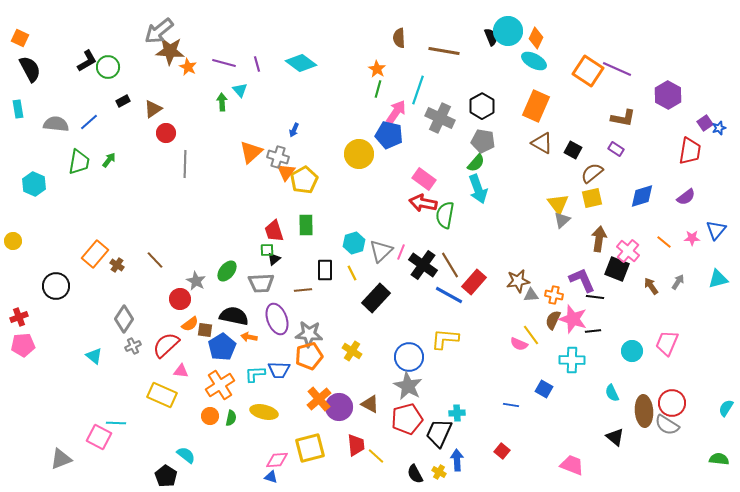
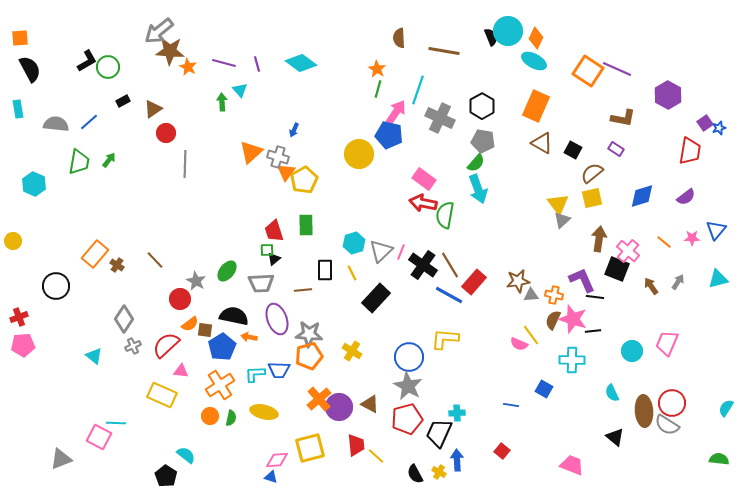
orange square at (20, 38): rotated 30 degrees counterclockwise
